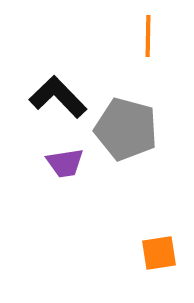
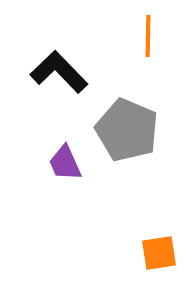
black L-shape: moved 1 px right, 25 px up
gray pentagon: moved 1 px right, 1 px down; rotated 8 degrees clockwise
purple trapezoid: rotated 75 degrees clockwise
